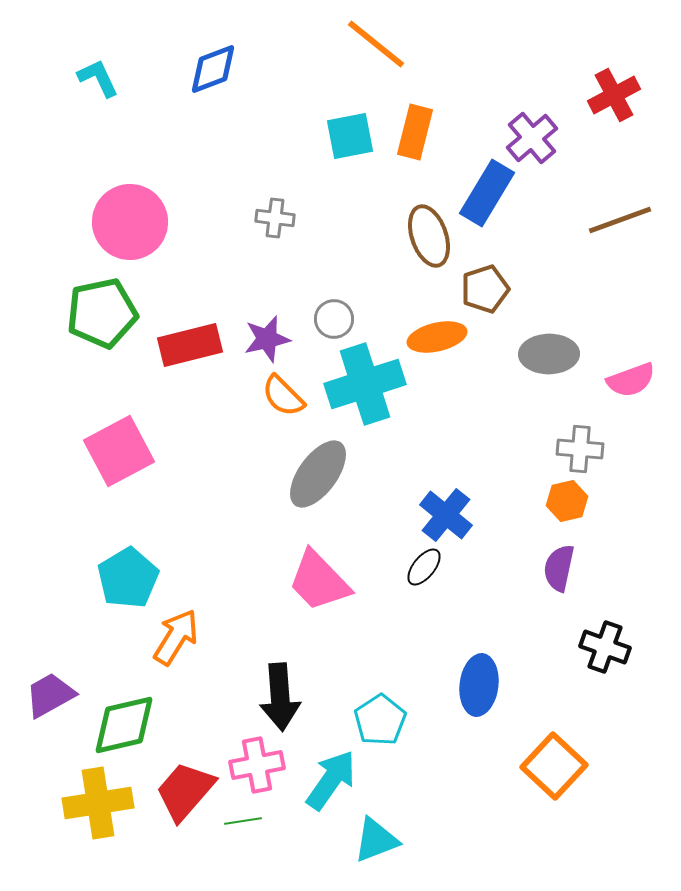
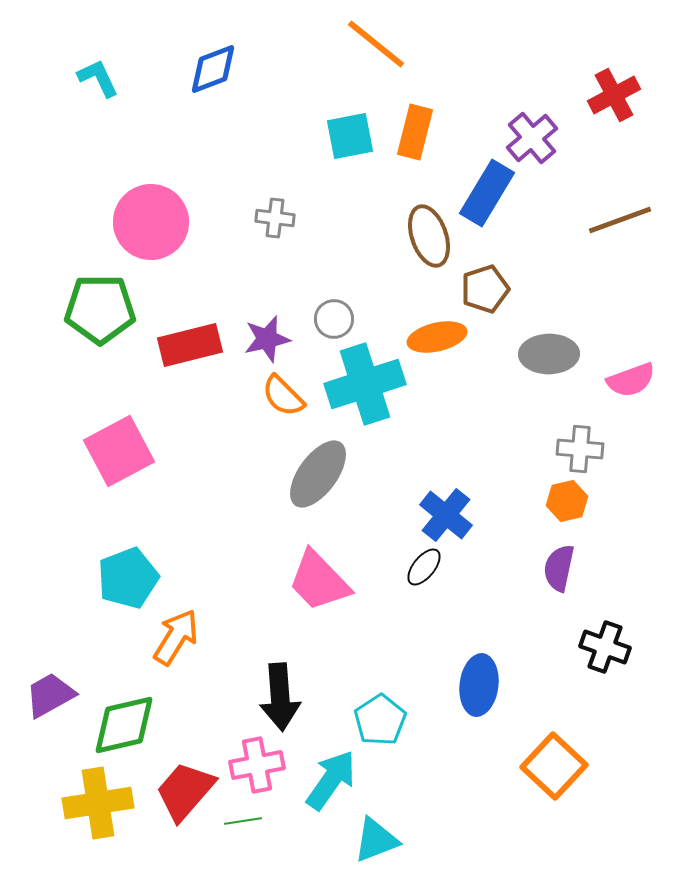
pink circle at (130, 222): moved 21 px right
green pentagon at (102, 313): moved 2 px left, 4 px up; rotated 12 degrees clockwise
cyan pentagon at (128, 578): rotated 10 degrees clockwise
